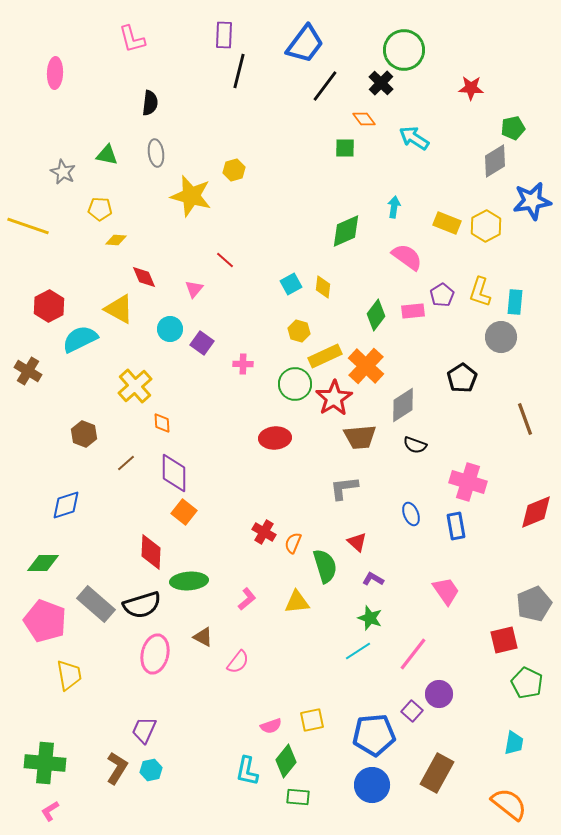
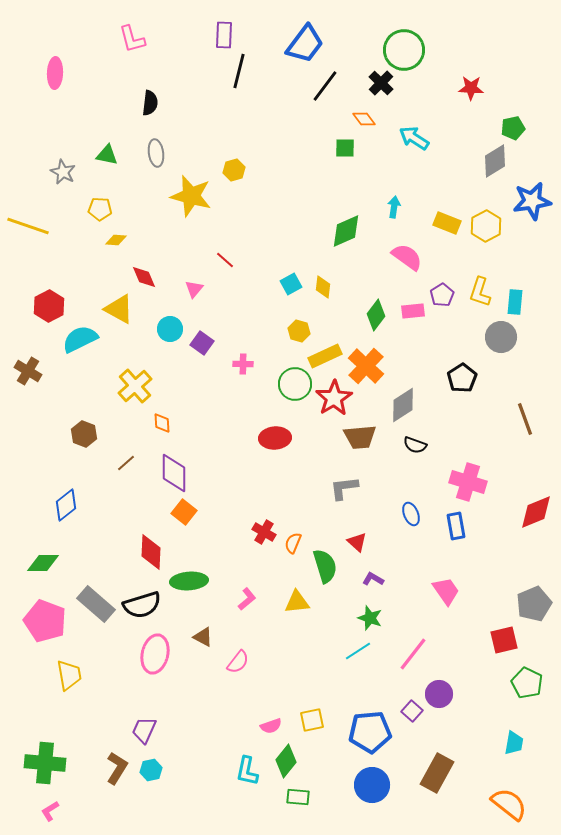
blue diamond at (66, 505): rotated 20 degrees counterclockwise
blue pentagon at (374, 735): moved 4 px left, 3 px up
